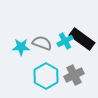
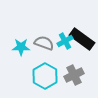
gray semicircle: moved 2 px right
cyan hexagon: moved 1 px left
